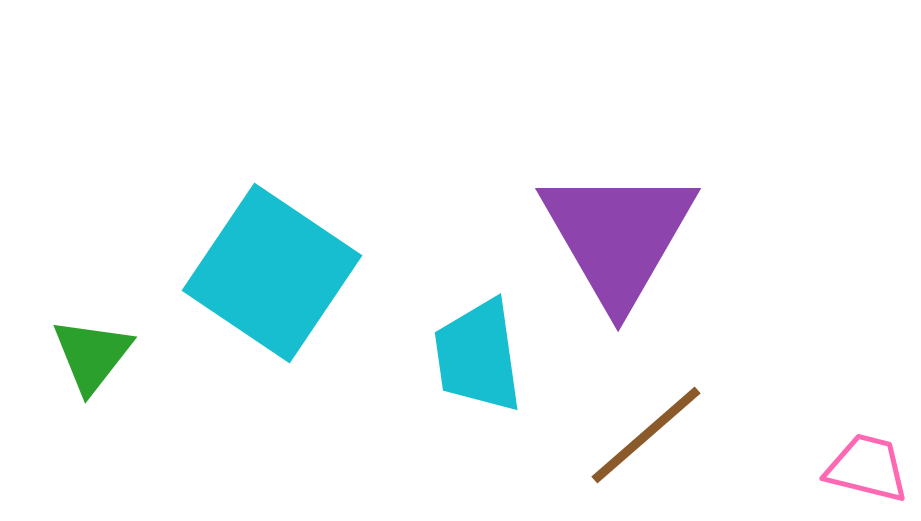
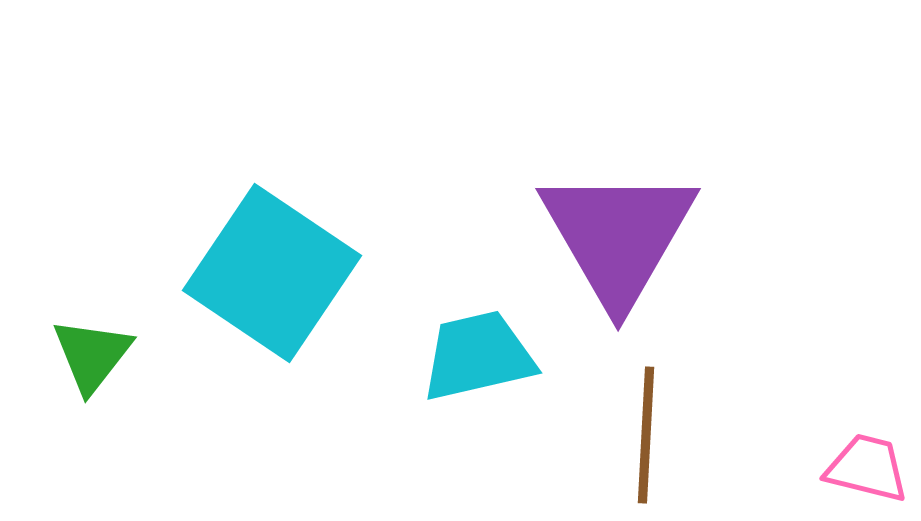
cyan trapezoid: rotated 85 degrees clockwise
brown line: rotated 46 degrees counterclockwise
